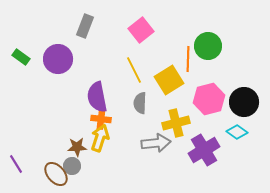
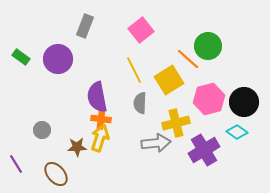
orange line: rotated 50 degrees counterclockwise
gray circle: moved 30 px left, 36 px up
